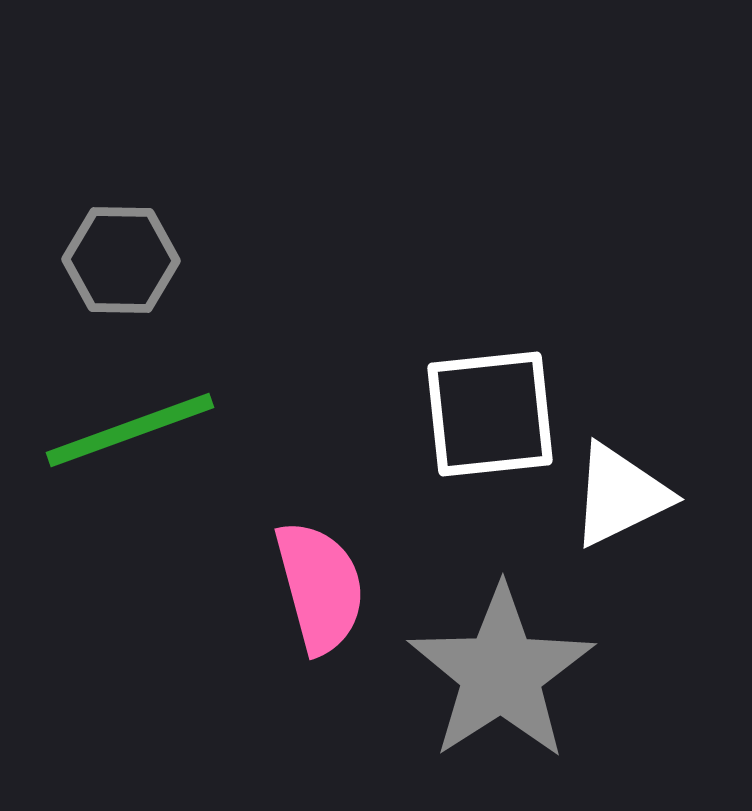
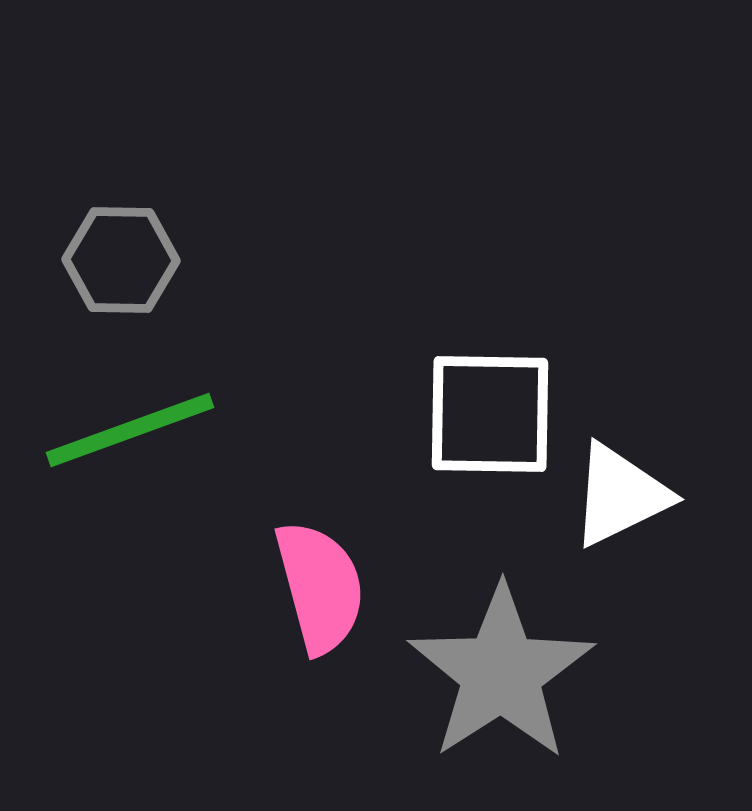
white square: rotated 7 degrees clockwise
